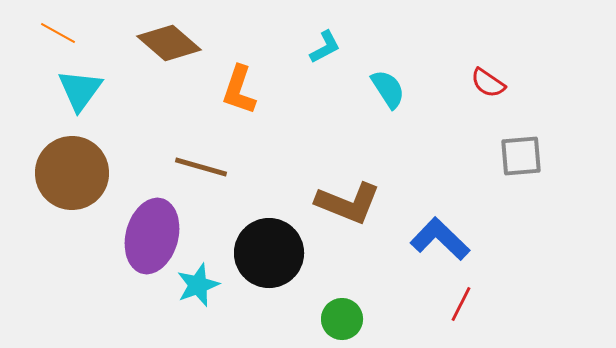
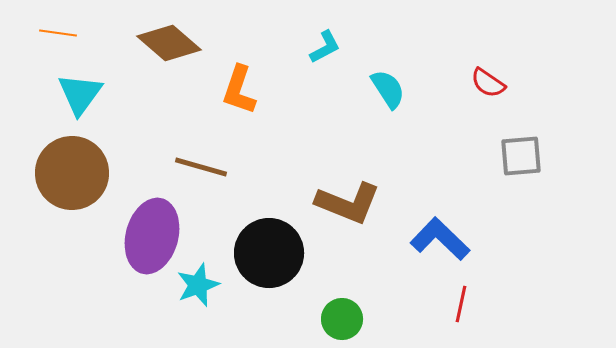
orange line: rotated 21 degrees counterclockwise
cyan triangle: moved 4 px down
red line: rotated 15 degrees counterclockwise
